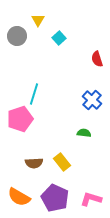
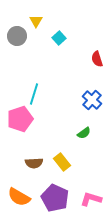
yellow triangle: moved 2 px left, 1 px down
green semicircle: rotated 136 degrees clockwise
